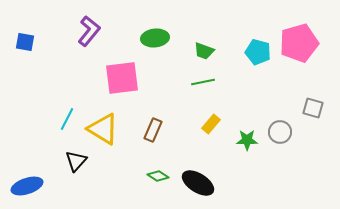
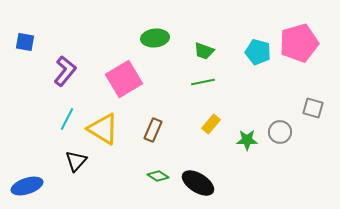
purple L-shape: moved 24 px left, 40 px down
pink square: moved 2 px right, 1 px down; rotated 24 degrees counterclockwise
